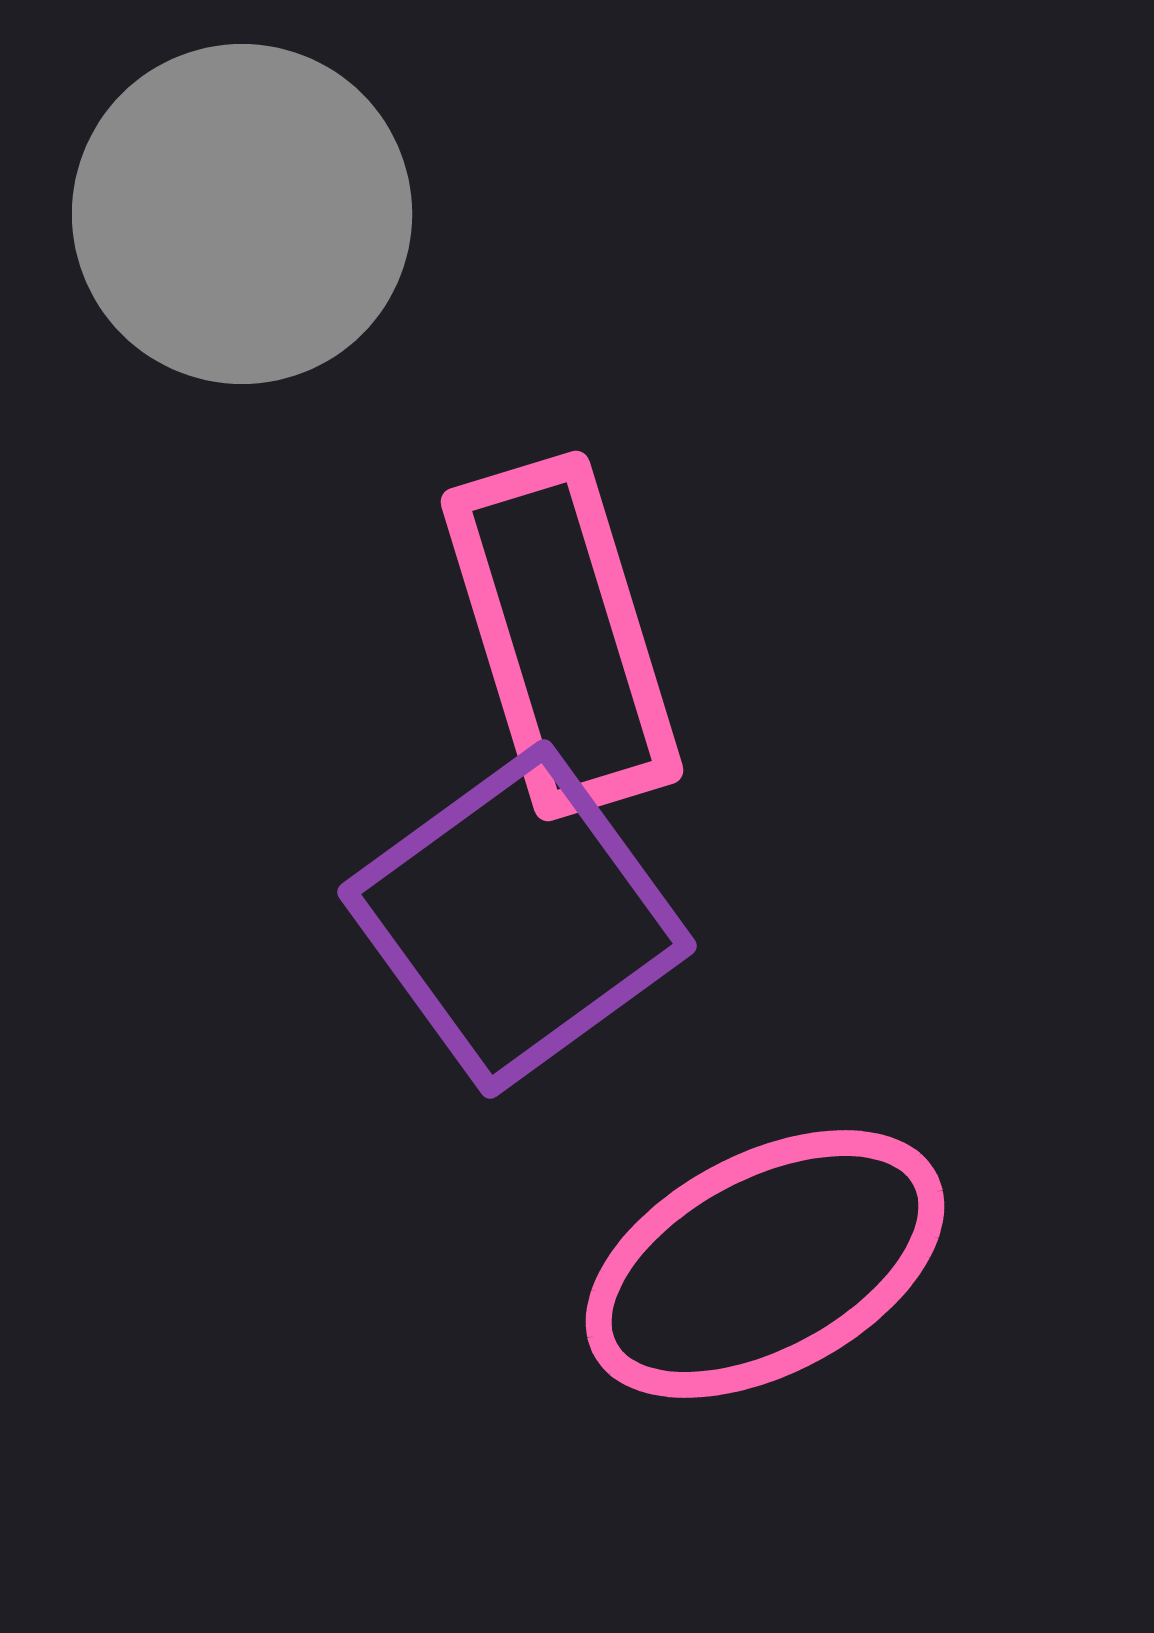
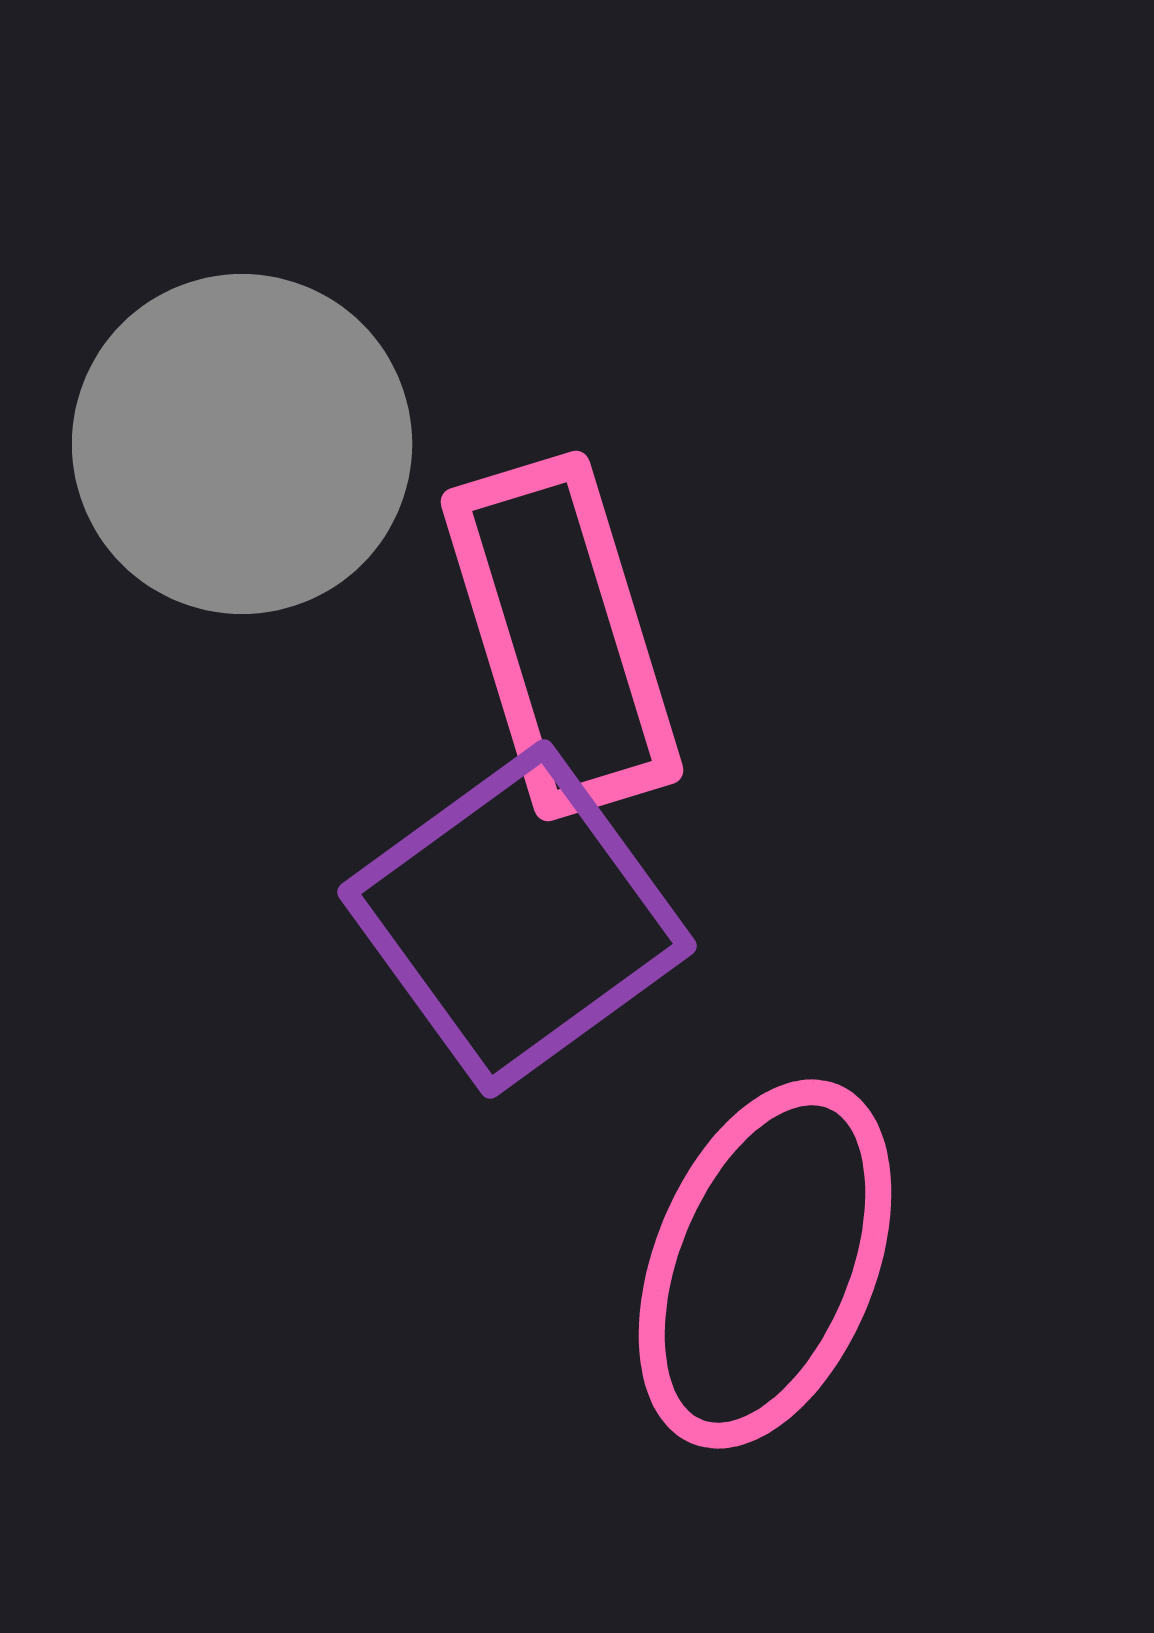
gray circle: moved 230 px down
pink ellipse: rotated 40 degrees counterclockwise
